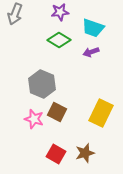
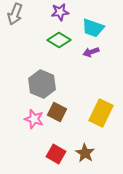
brown star: rotated 24 degrees counterclockwise
